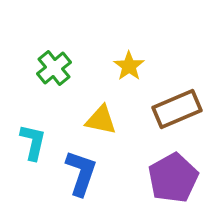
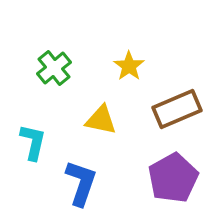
blue L-shape: moved 10 px down
